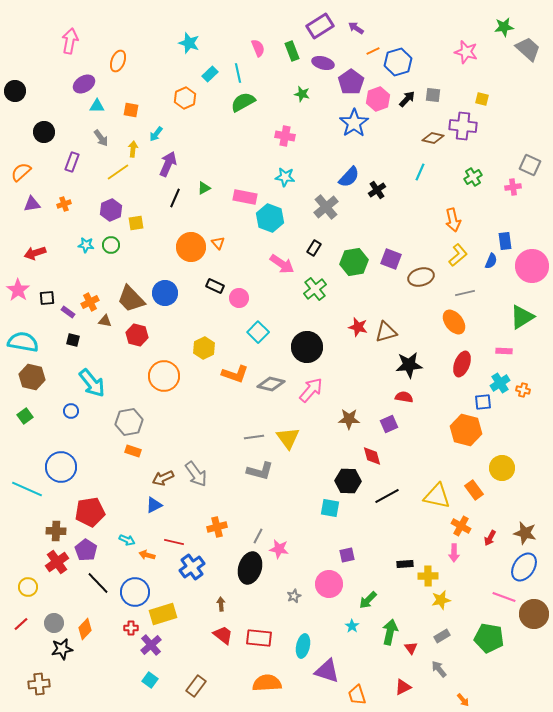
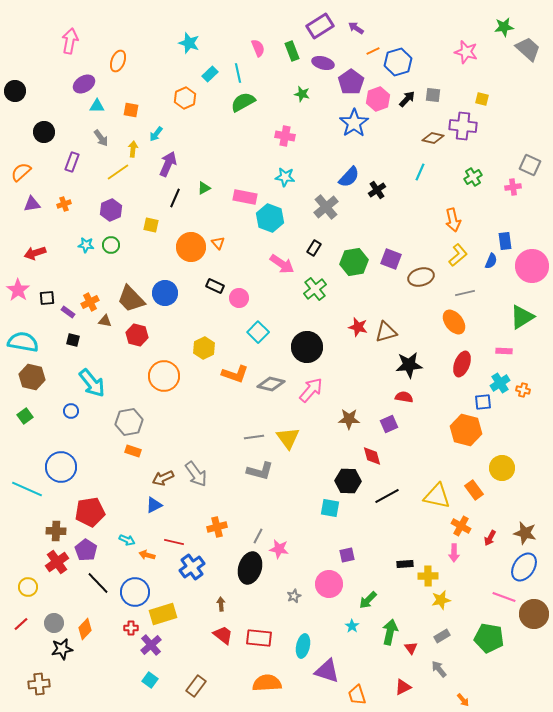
yellow square at (136, 223): moved 15 px right, 2 px down; rotated 21 degrees clockwise
